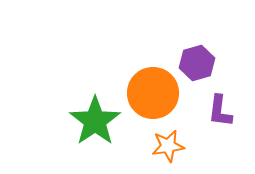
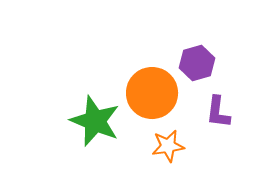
orange circle: moved 1 px left
purple L-shape: moved 2 px left, 1 px down
green star: rotated 15 degrees counterclockwise
